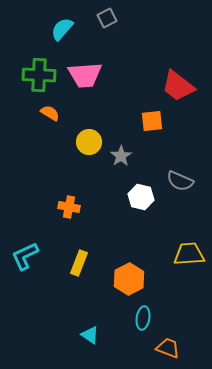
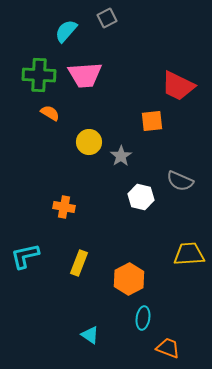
cyan semicircle: moved 4 px right, 2 px down
red trapezoid: rotated 12 degrees counterclockwise
orange cross: moved 5 px left
cyan L-shape: rotated 12 degrees clockwise
